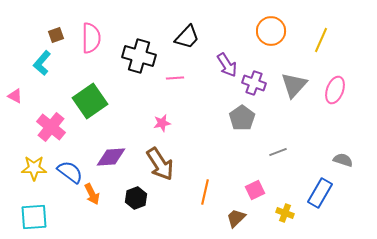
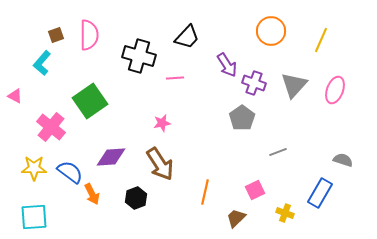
pink semicircle: moved 2 px left, 3 px up
